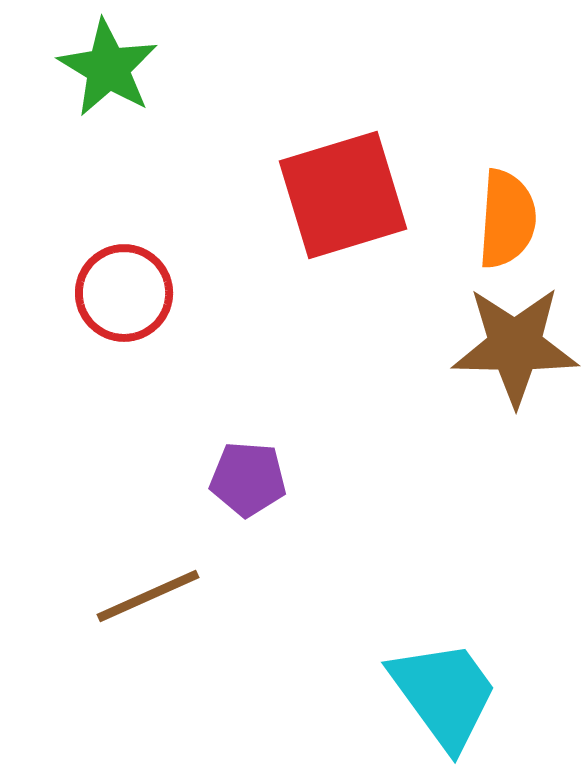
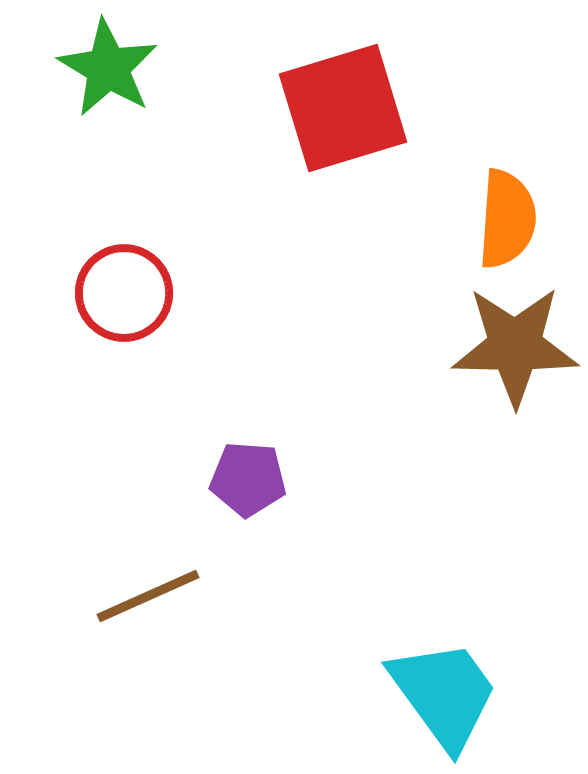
red square: moved 87 px up
